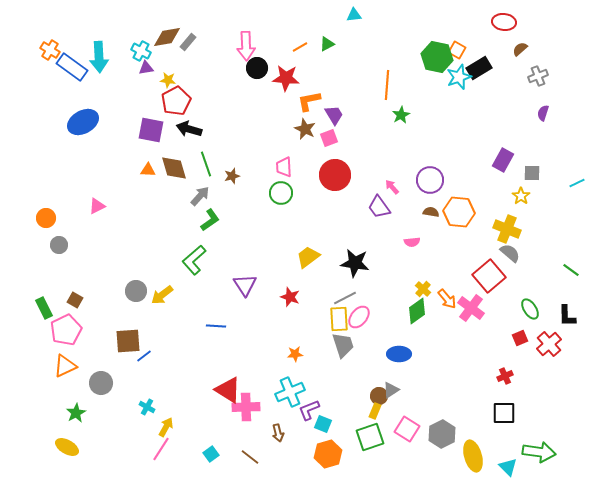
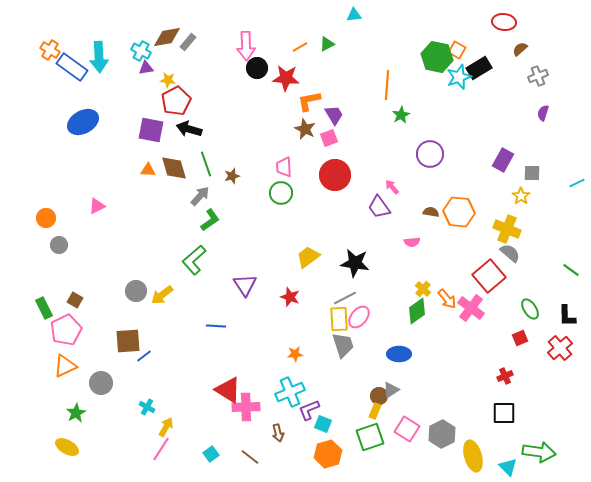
purple circle at (430, 180): moved 26 px up
red cross at (549, 344): moved 11 px right, 4 px down
